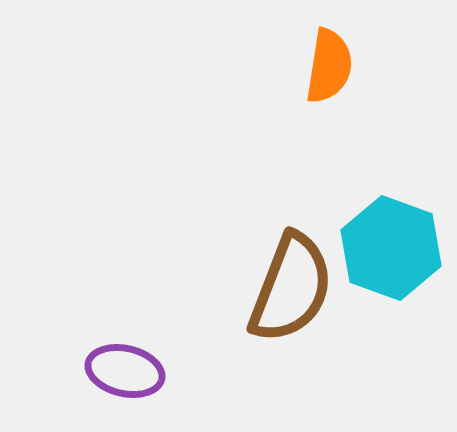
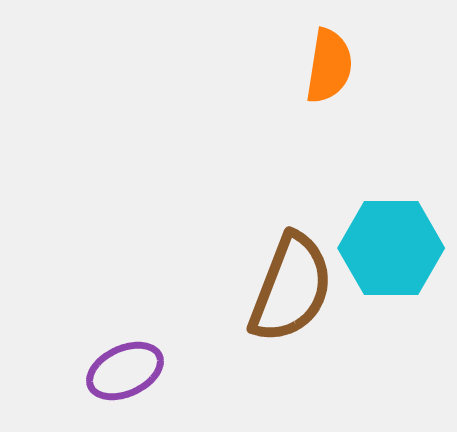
cyan hexagon: rotated 20 degrees counterclockwise
purple ellipse: rotated 38 degrees counterclockwise
